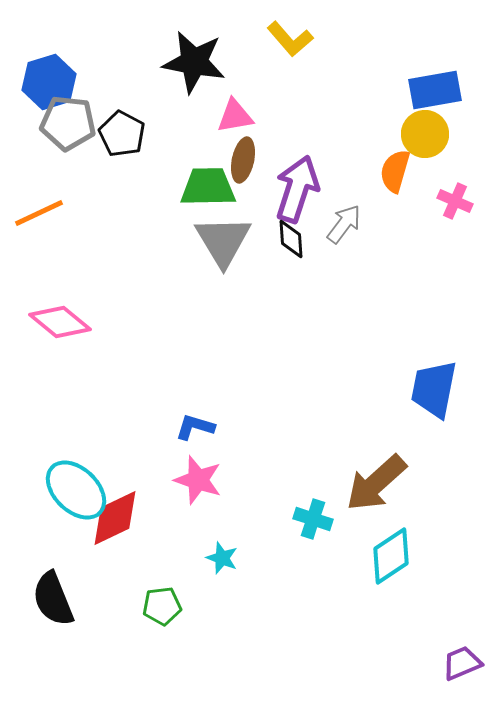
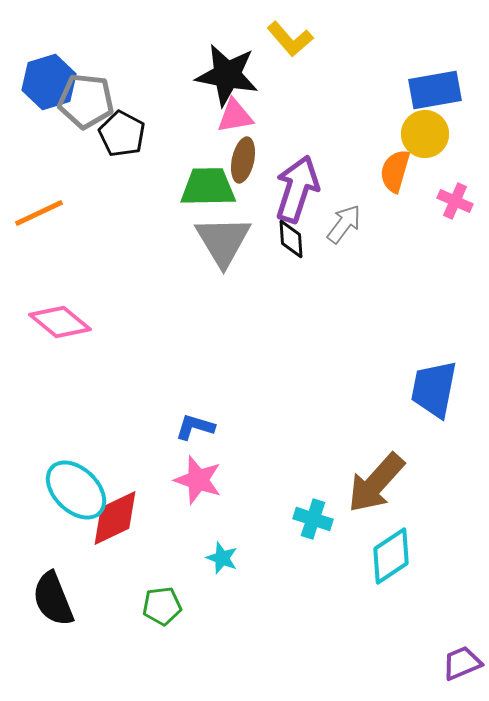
black star: moved 33 px right, 13 px down
gray pentagon: moved 18 px right, 22 px up
brown arrow: rotated 6 degrees counterclockwise
